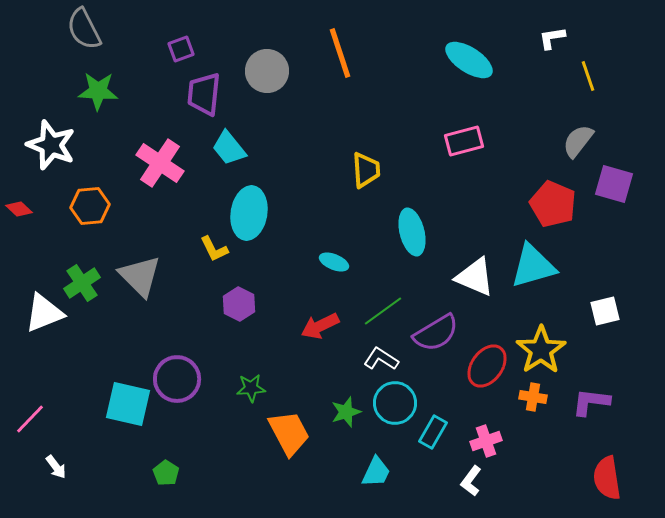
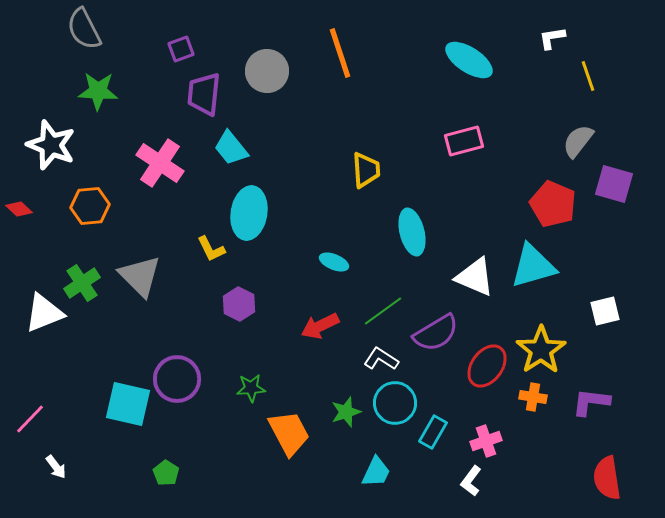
cyan trapezoid at (229, 148): moved 2 px right
yellow L-shape at (214, 249): moved 3 px left
